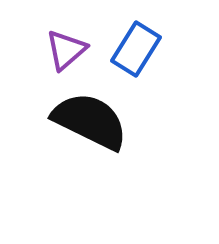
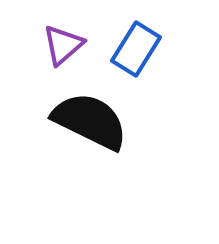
purple triangle: moved 3 px left, 5 px up
